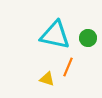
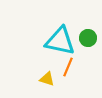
cyan triangle: moved 5 px right, 6 px down
